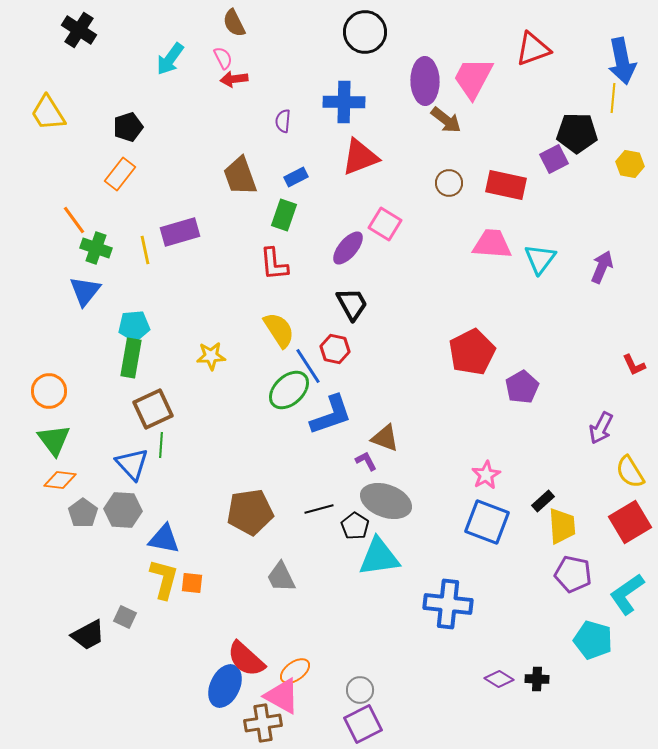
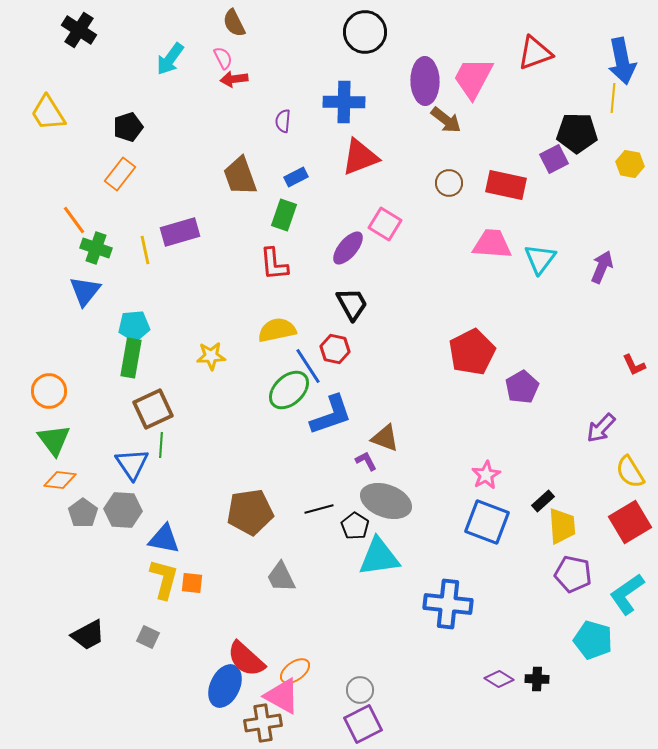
red triangle at (533, 49): moved 2 px right, 4 px down
yellow semicircle at (279, 330): moved 2 px left; rotated 69 degrees counterclockwise
purple arrow at (601, 428): rotated 16 degrees clockwise
blue triangle at (132, 464): rotated 9 degrees clockwise
gray square at (125, 617): moved 23 px right, 20 px down
